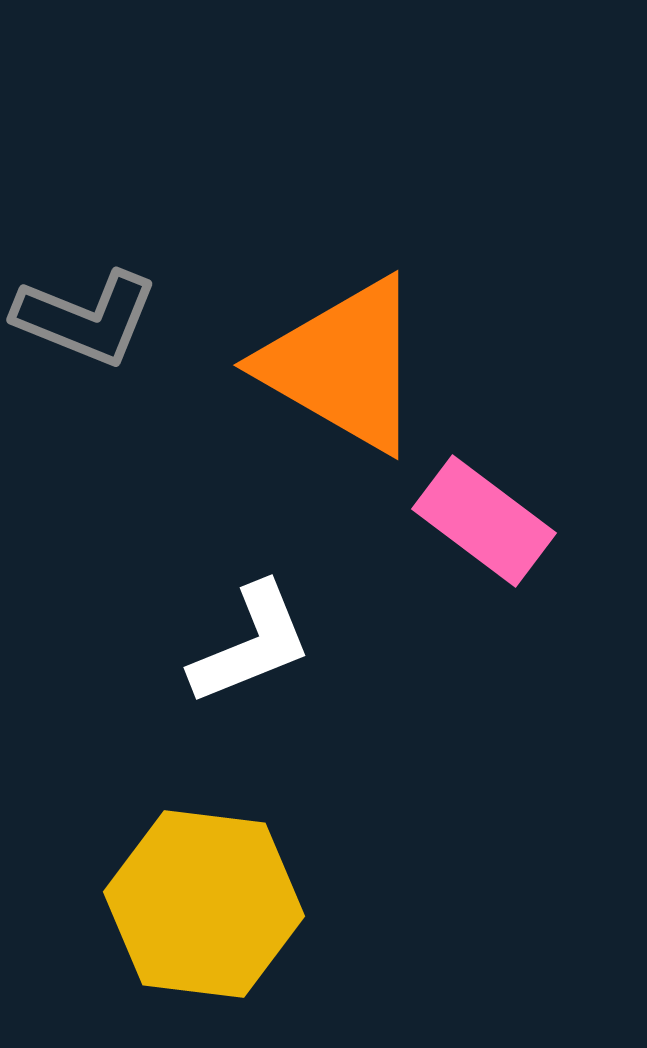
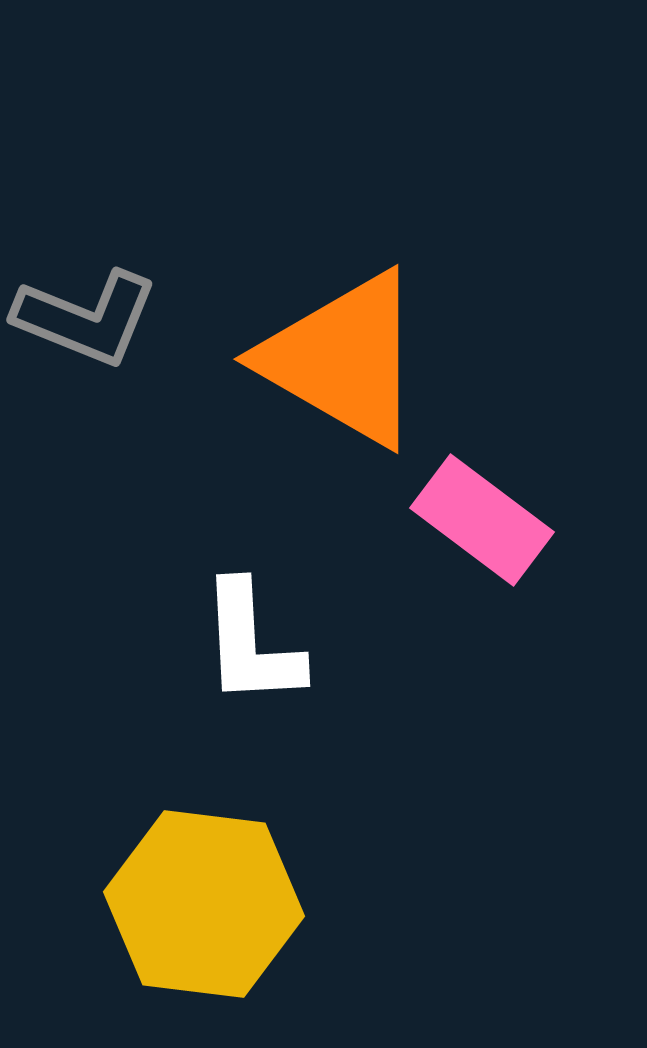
orange triangle: moved 6 px up
pink rectangle: moved 2 px left, 1 px up
white L-shape: rotated 109 degrees clockwise
